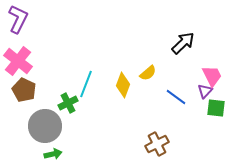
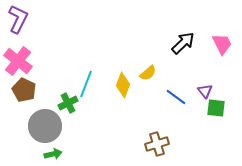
pink trapezoid: moved 10 px right, 32 px up
purple triangle: rotated 21 degrees counterclockwise
brown cross: rotated 10 degrees clockwise
